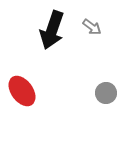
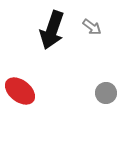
red ellipse: moved 2 px left; rotated 16 degrees counterclockwise
